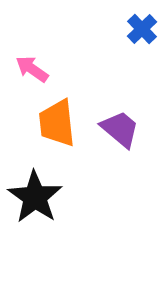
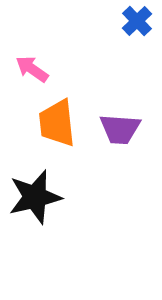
blue cross: moved 5 px left, 8 px up
purple trapezoid: rotated 144 degrees clockwise
black star: rotated 24 degrees clockwise
